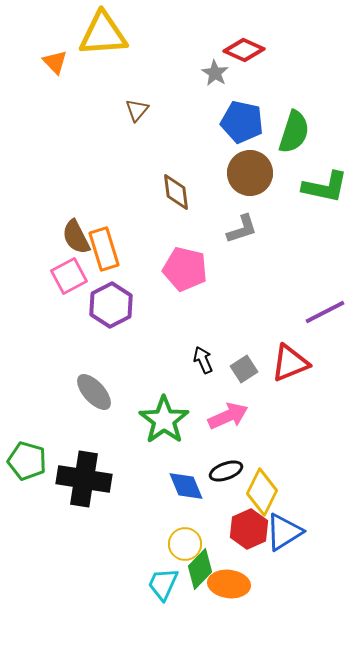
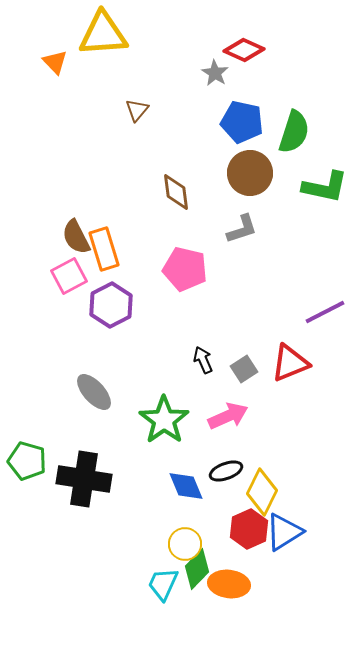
green diamond: moved 3 px left
